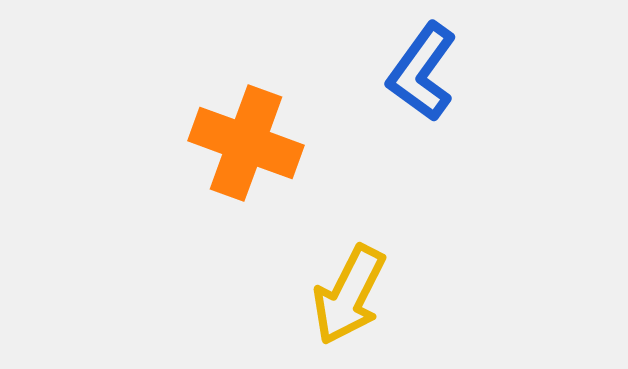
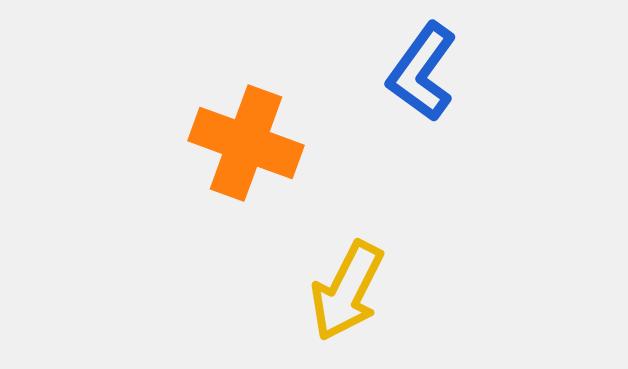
yellow arrow: moved 2 px left, 4 px up
